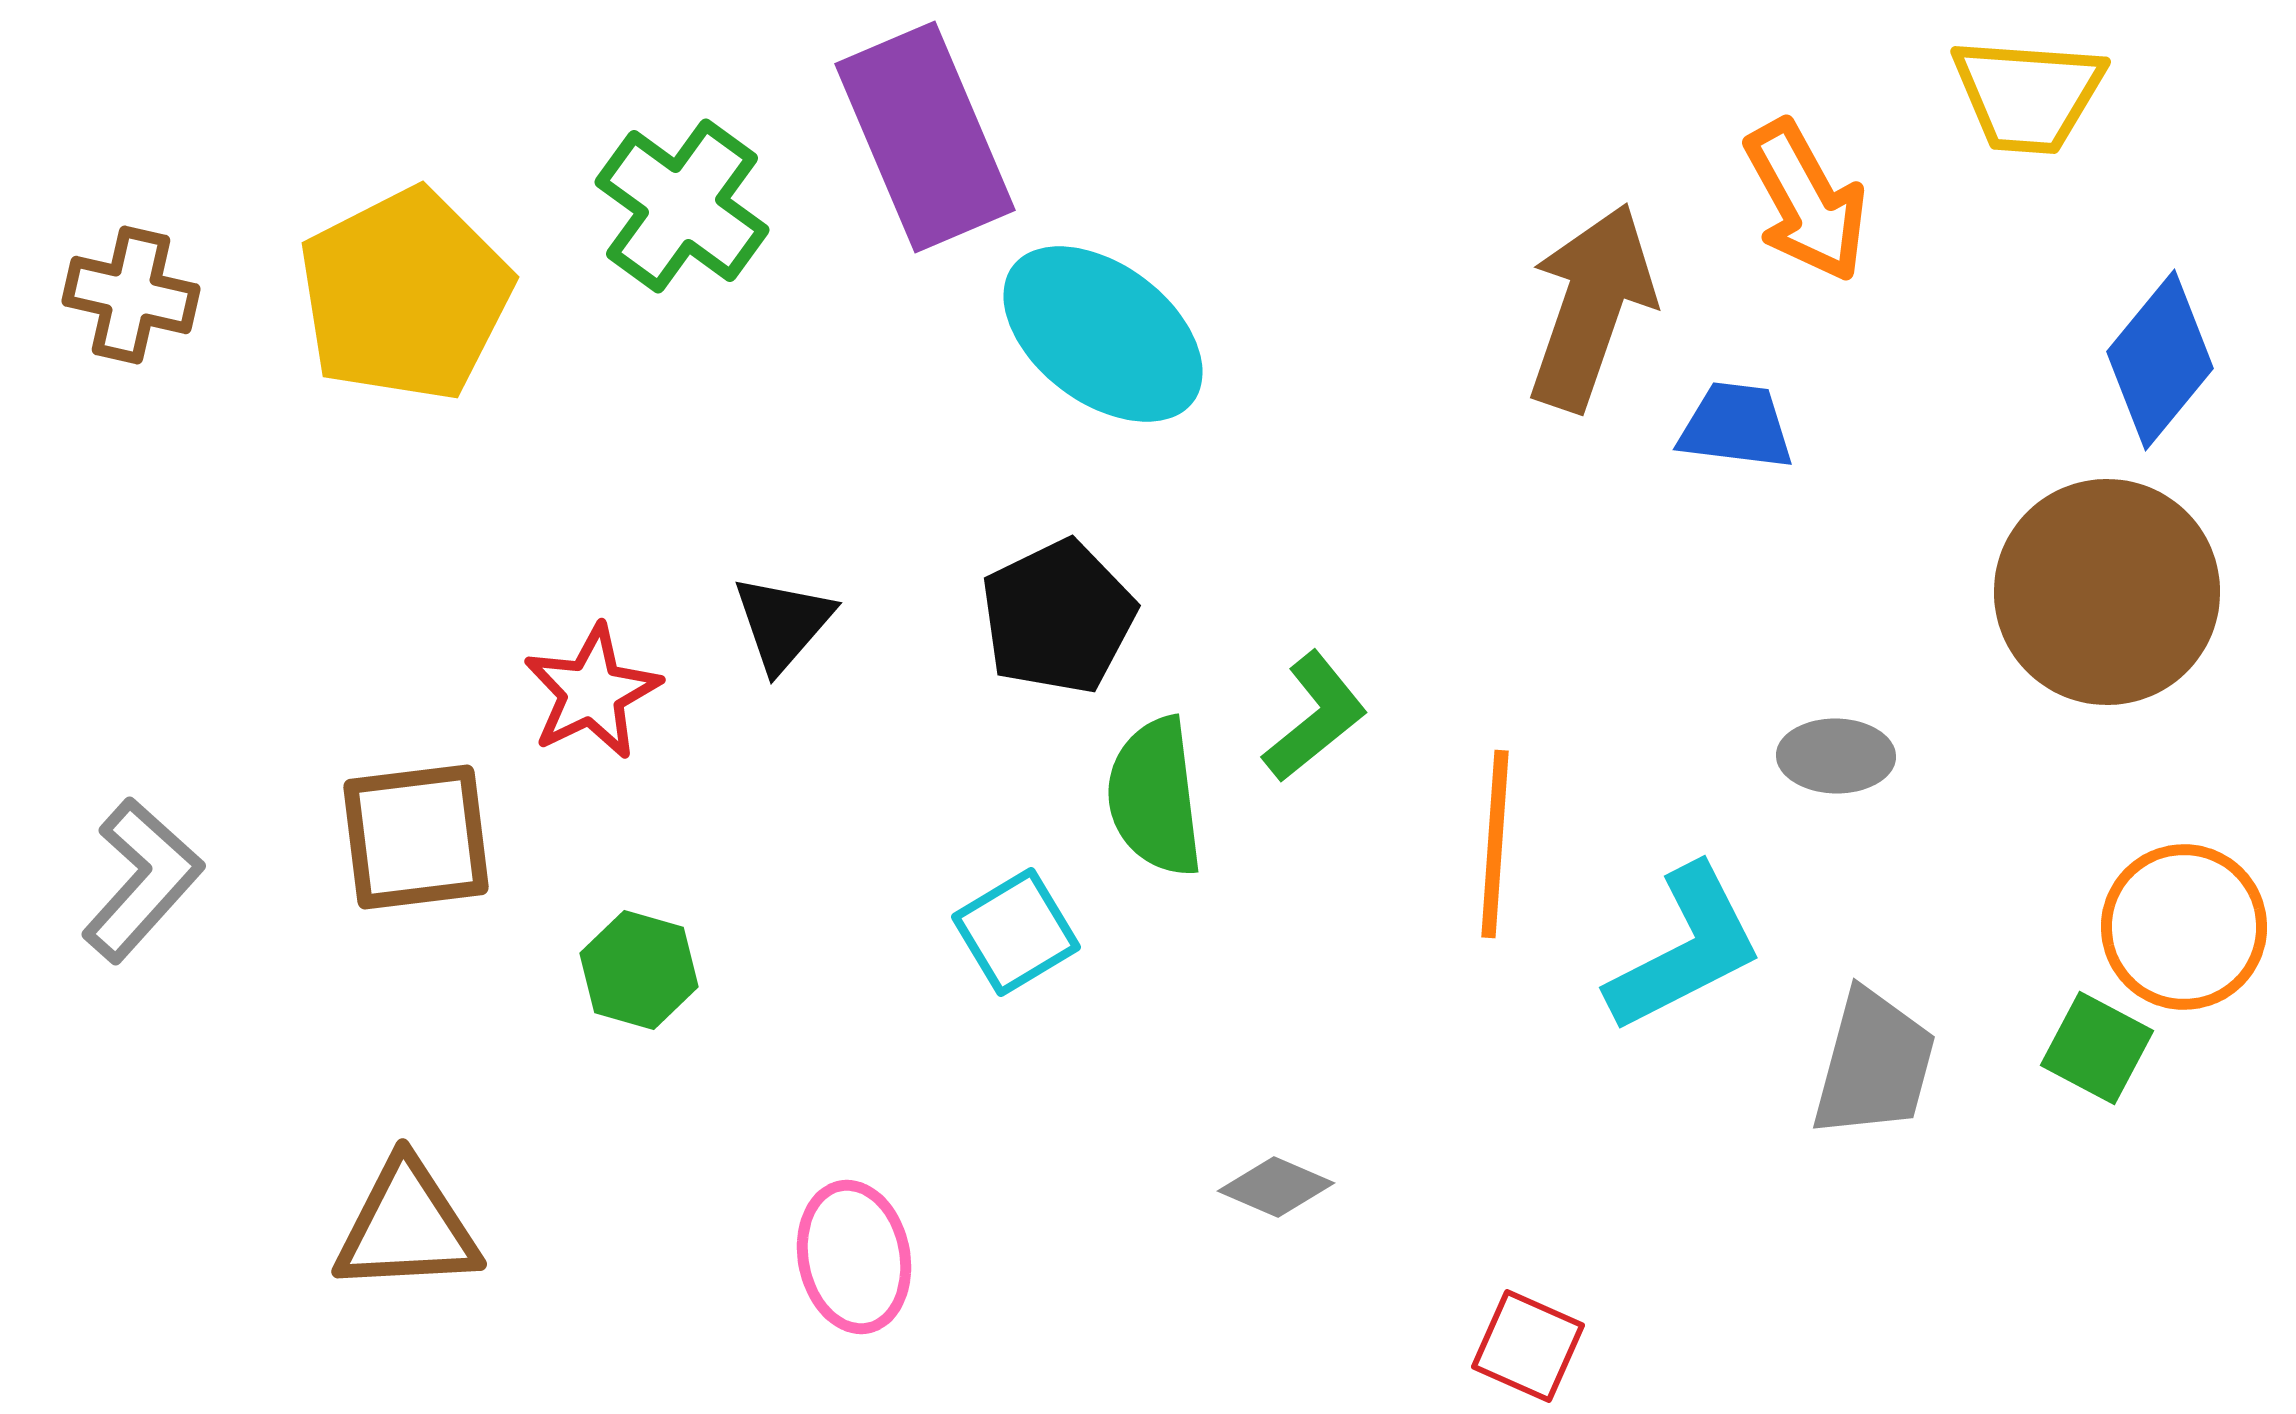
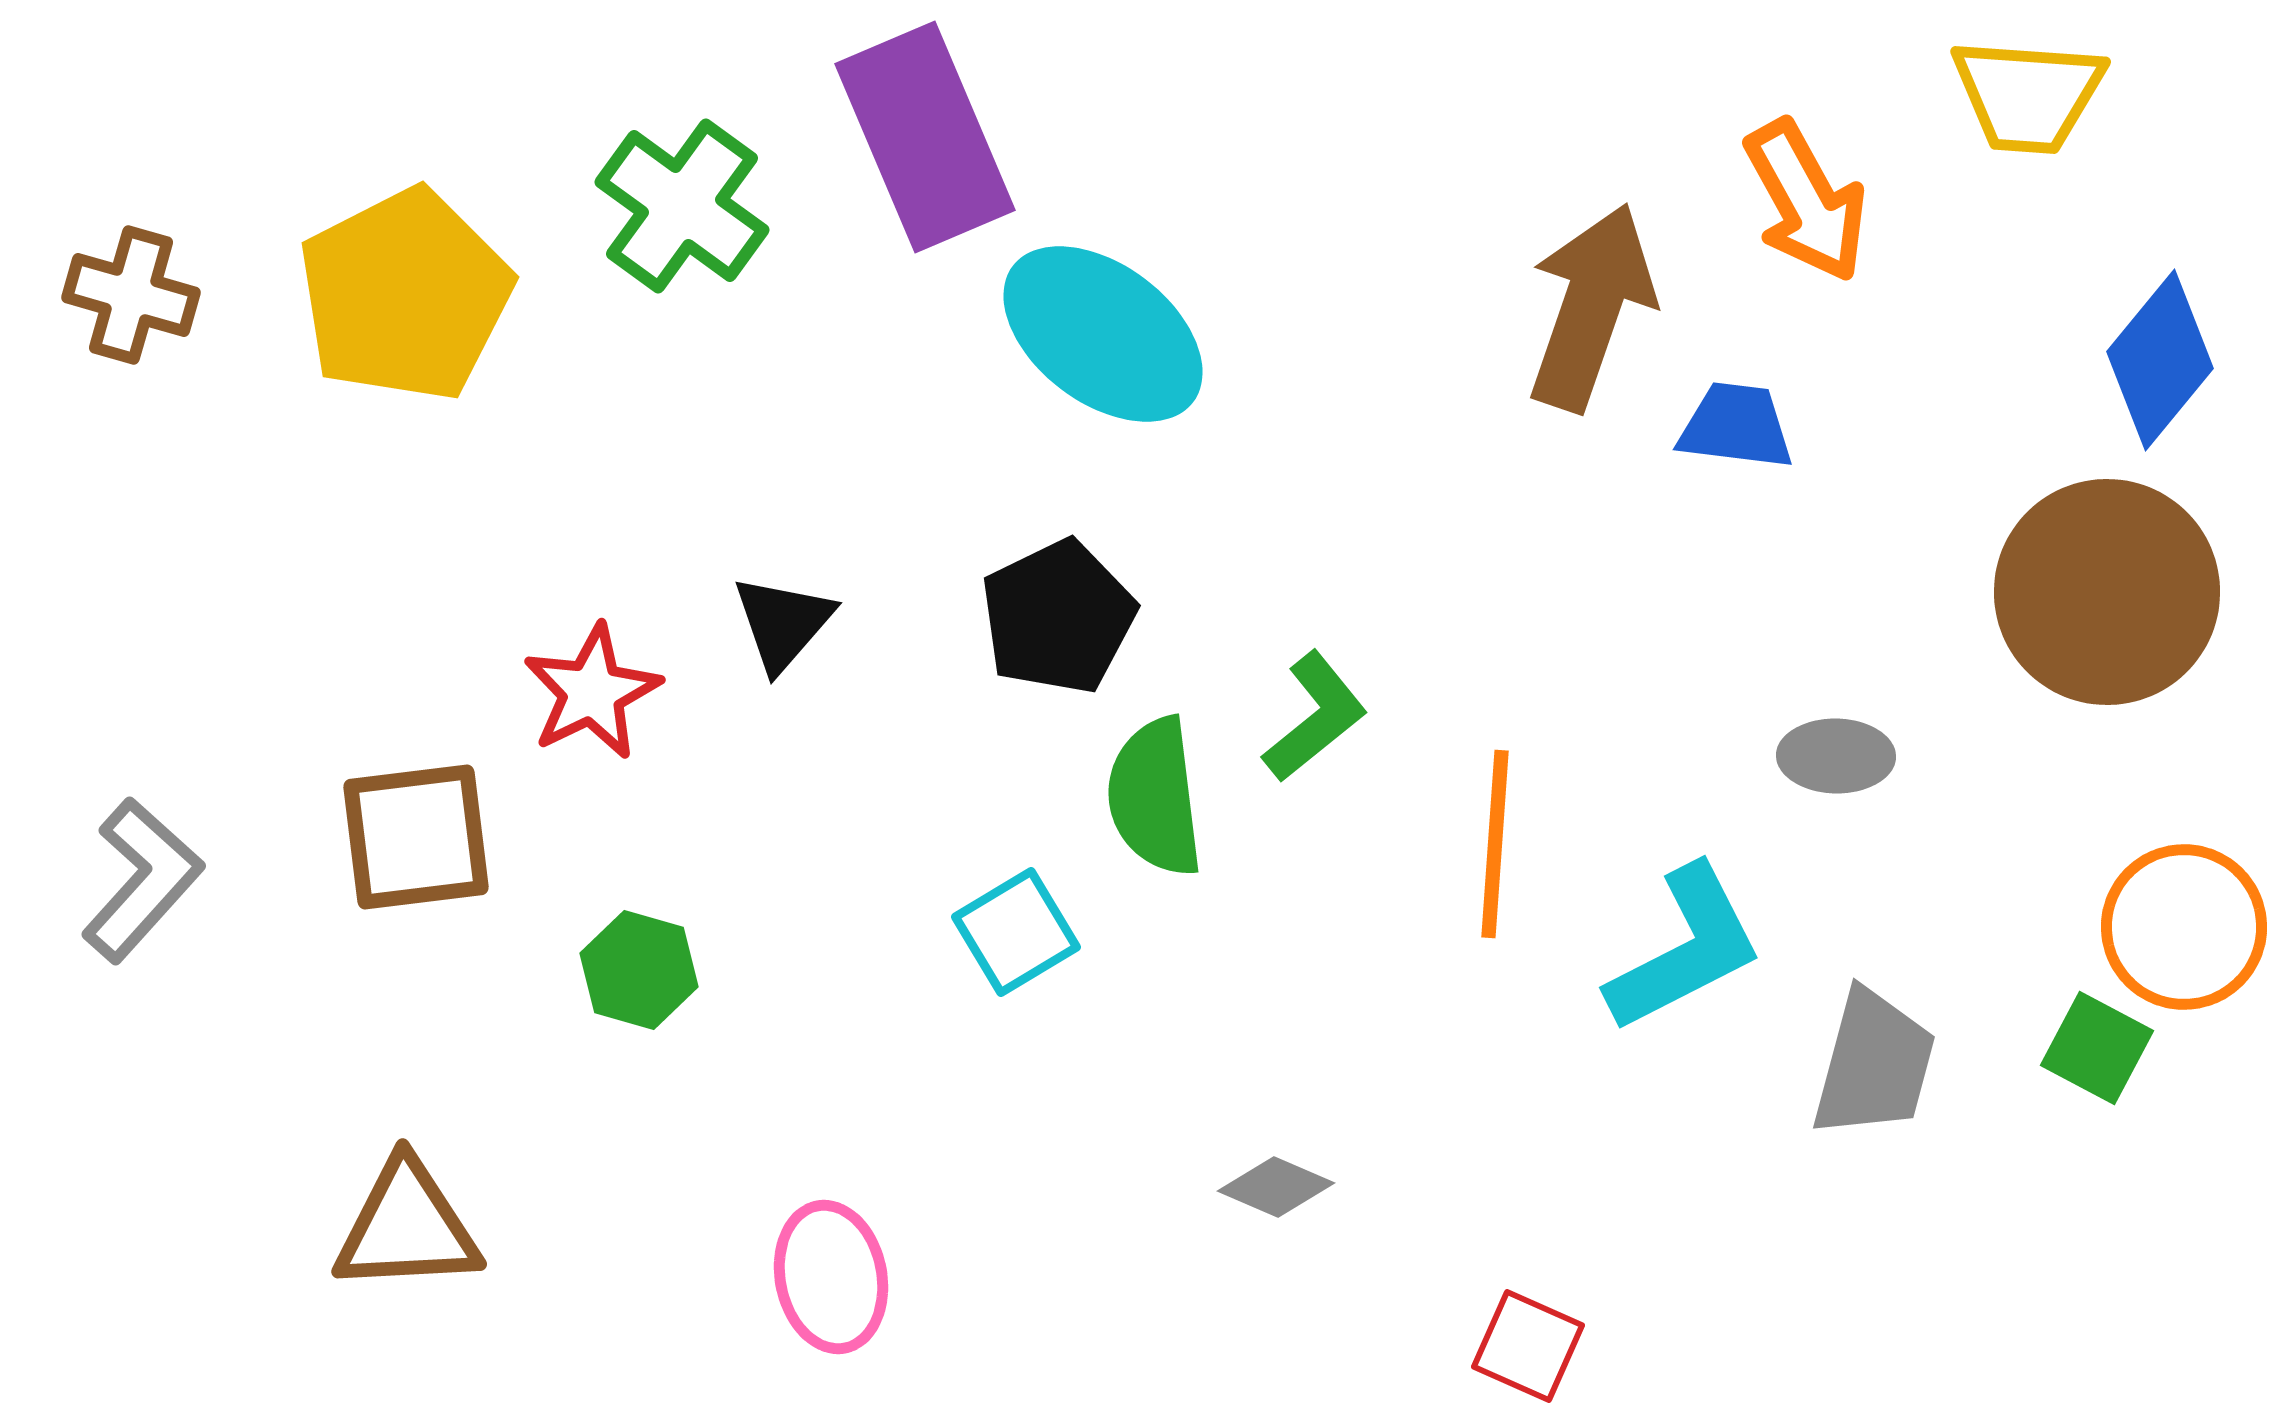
brown cross: rotated 3 degrees clockwise
pink ellipse: moved 23 px left, 20 px down
